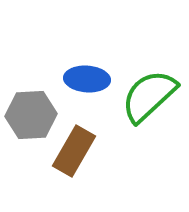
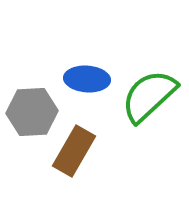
gray hexagon: moved 1 px right, 3 px up
